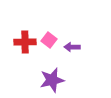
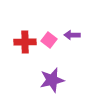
purple arrow: moved 12 px up
